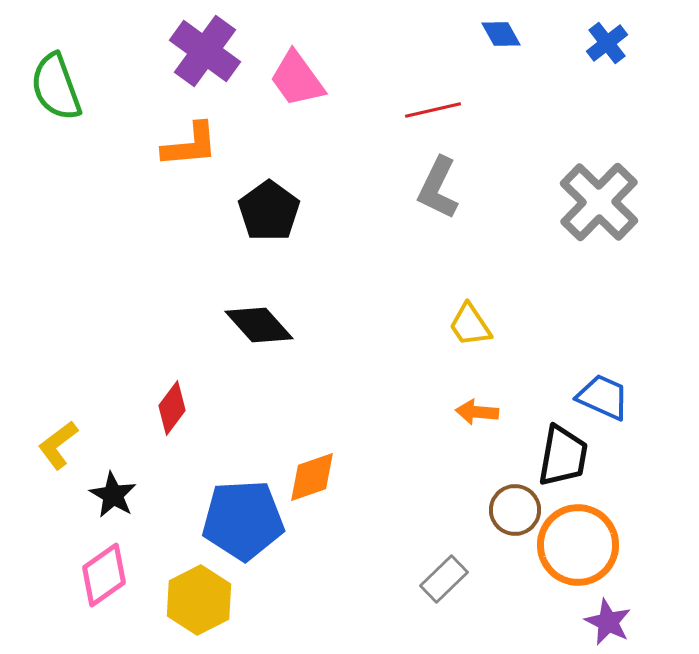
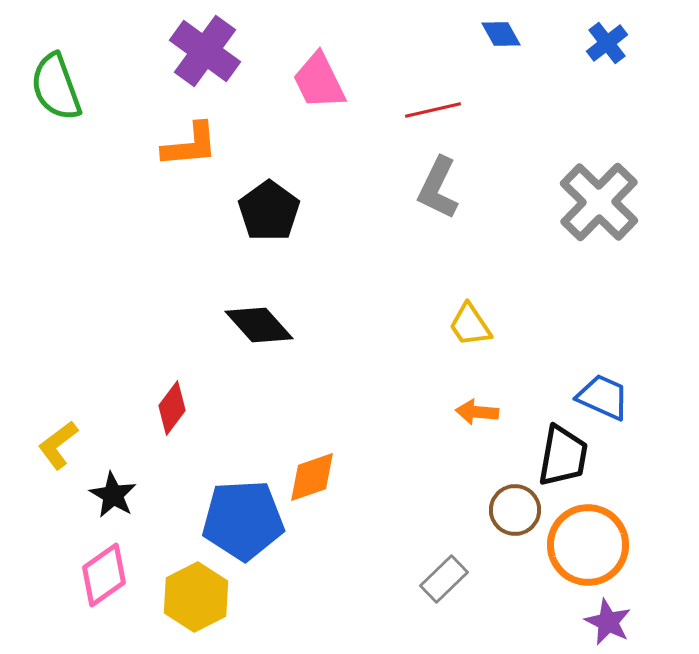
pink trapezoid: moved 22 px right, 2 px down; rotated 10 degrees clockwise
orange circle: moved 10 px right
yellow hexagon: moved 3 px left, 3 px up
